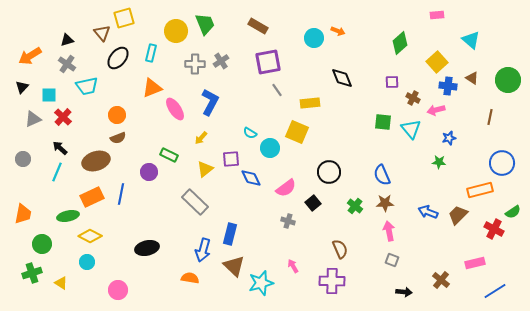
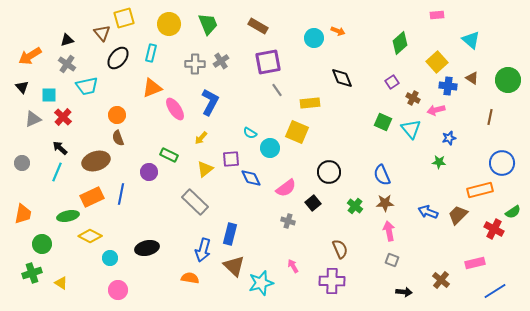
green trapezoid at (205, 24): moved 3 px right
yellow circle at (176, 31): moved 7 px left, 7 px up
purple square at (392, 82): rotated 32 degrees counterclockwise
black triangle at (22, 87): rotated 24 degrees counterclockwise
green square at (383, 122): rotated 18 degrees clockwise
brown semicircle at (118, 138): rotated 91 degrees clockwise
gray circle at (23, 159): moved 1 px left, 4 px down
cyan circle at (87, 262): moved 23 px right, 4 px up
